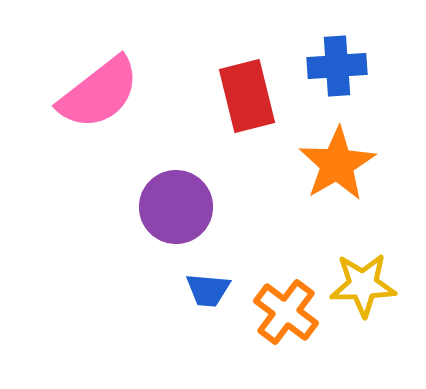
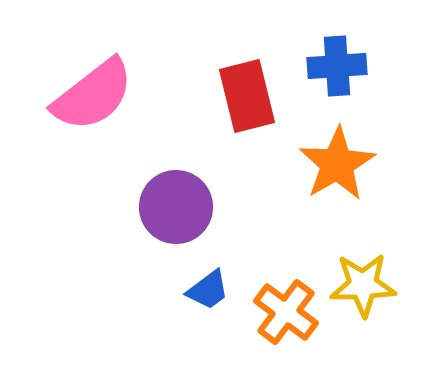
pink semicircle: moved 6 px left, 2 px down
blue trapezoid: rotated 42 degrees counterclockwise
